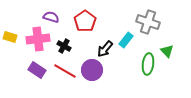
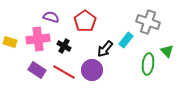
yellow rectangle: moved 5 px down
red line: moved 1 px left, 1 px down
